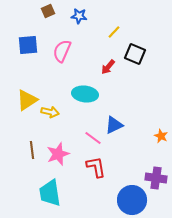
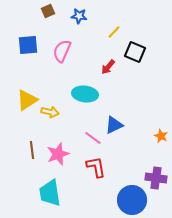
black square: moved 2 px up
